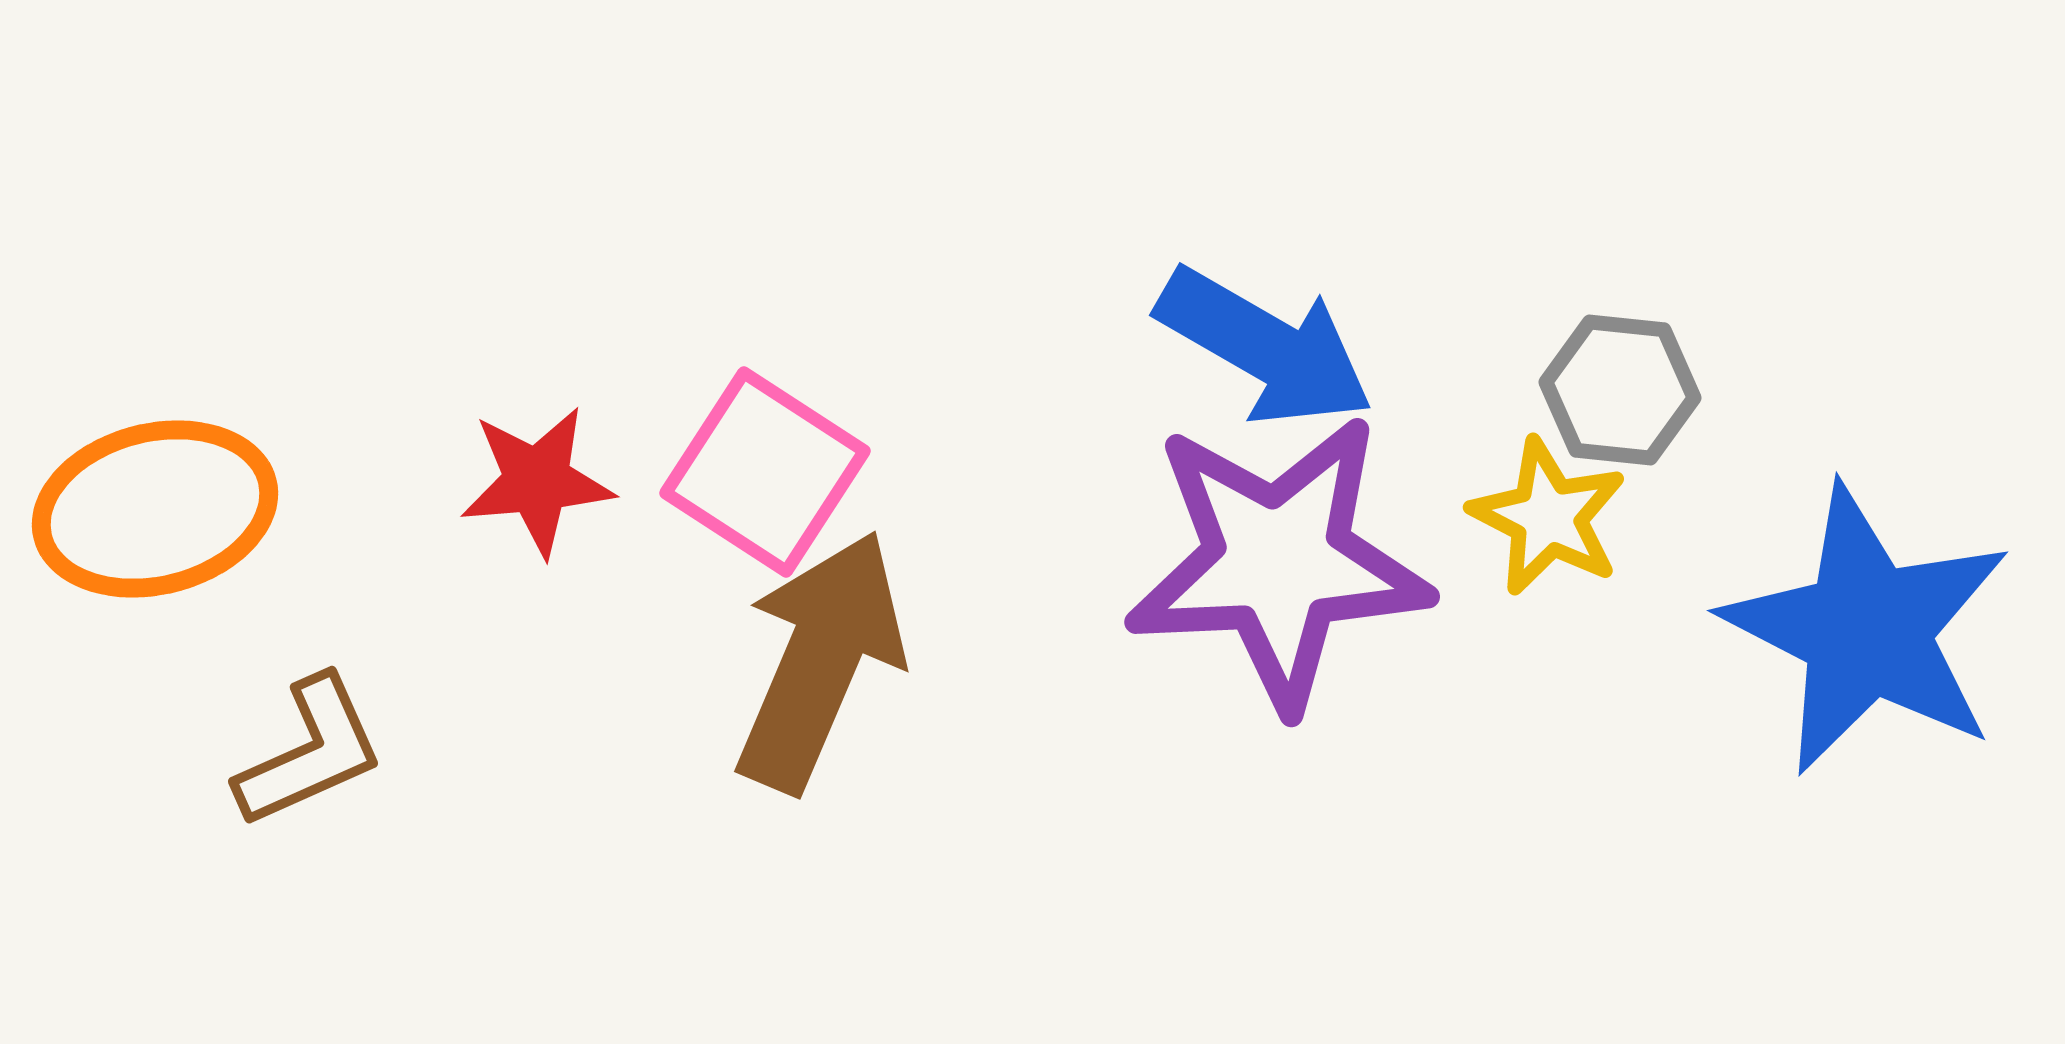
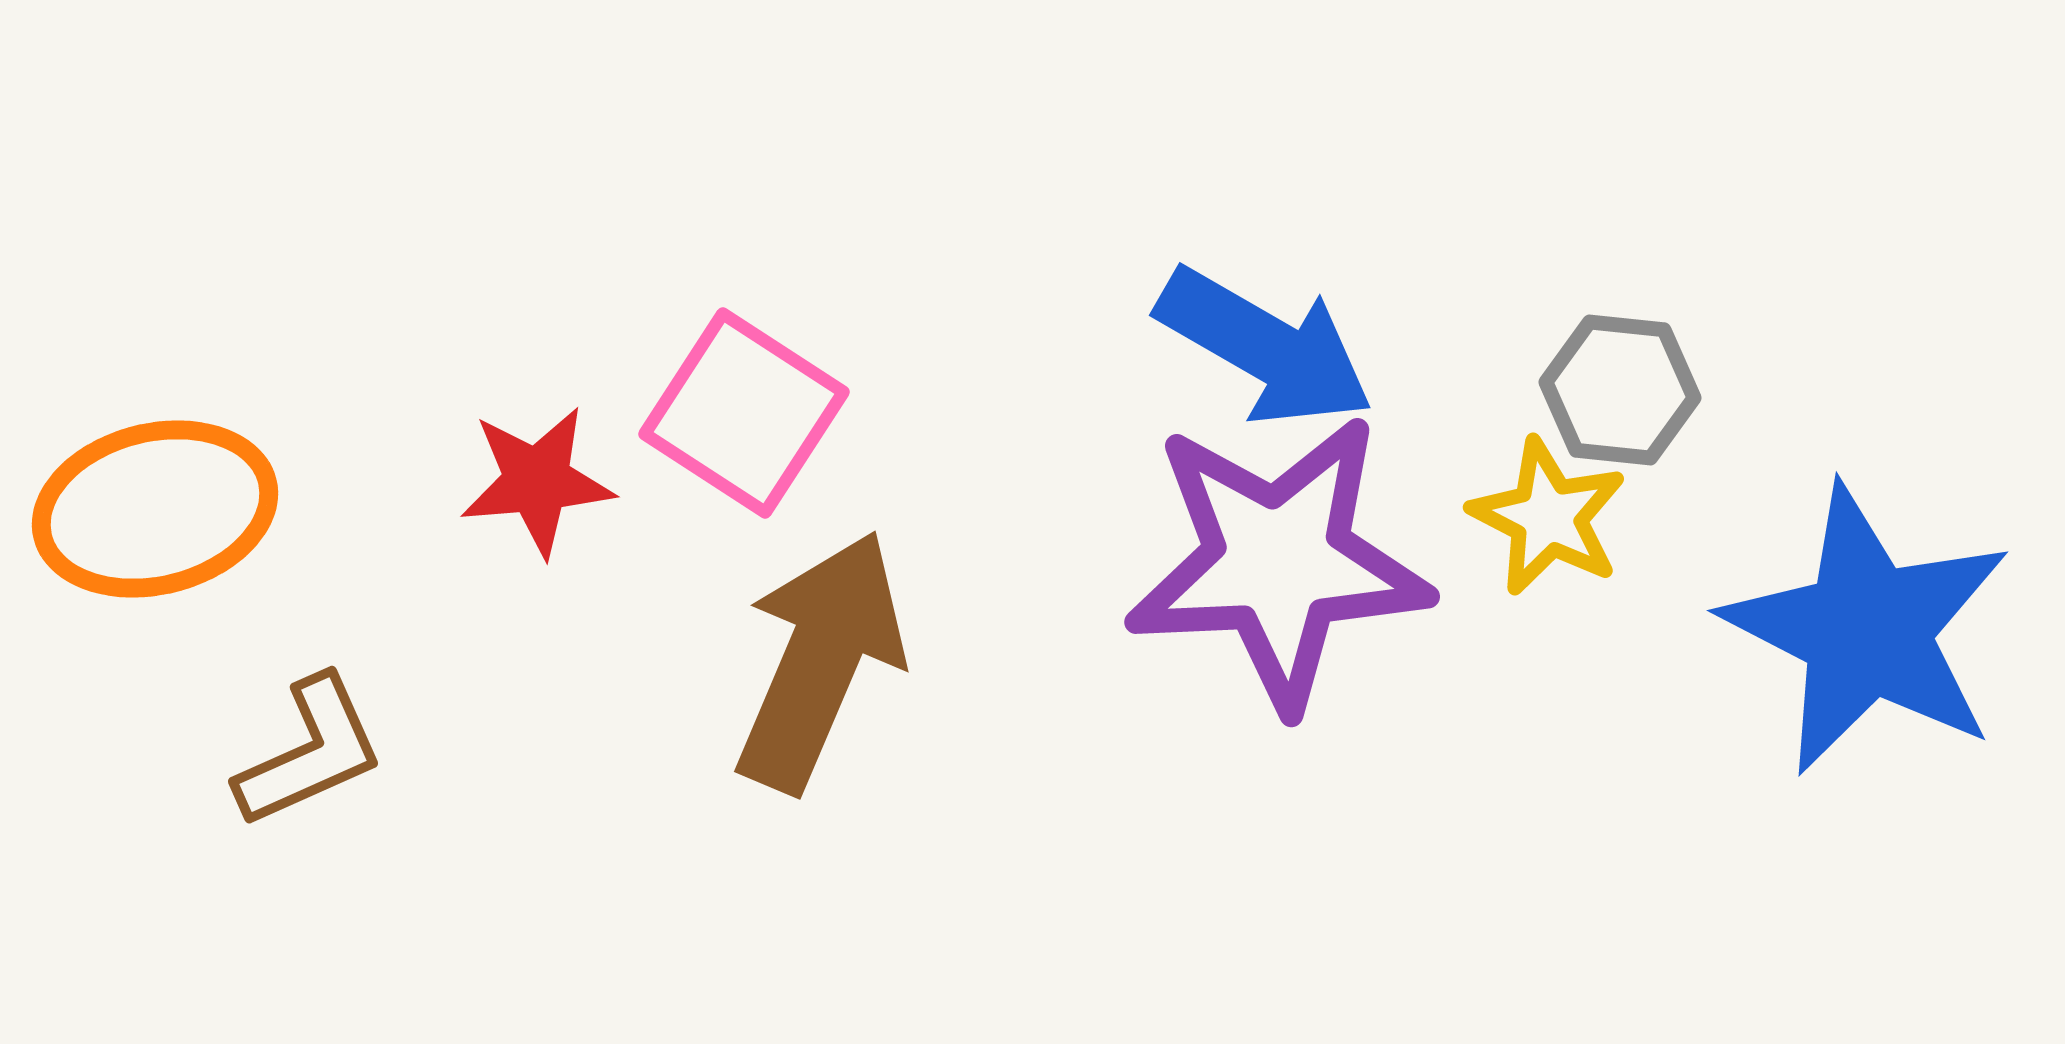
pink square: moved 21 px left, 59 px up
